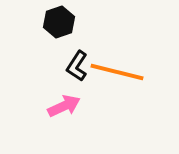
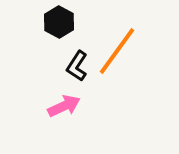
black hexagon: rotated 12 degrees counterclockwise
orange line: moved 21 px up; rotated 68 degrees counterclockwise
